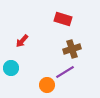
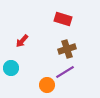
brown cross: moved 5 px left
